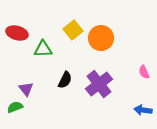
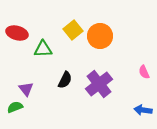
orange circle: moved 1 px left, 2 px up
